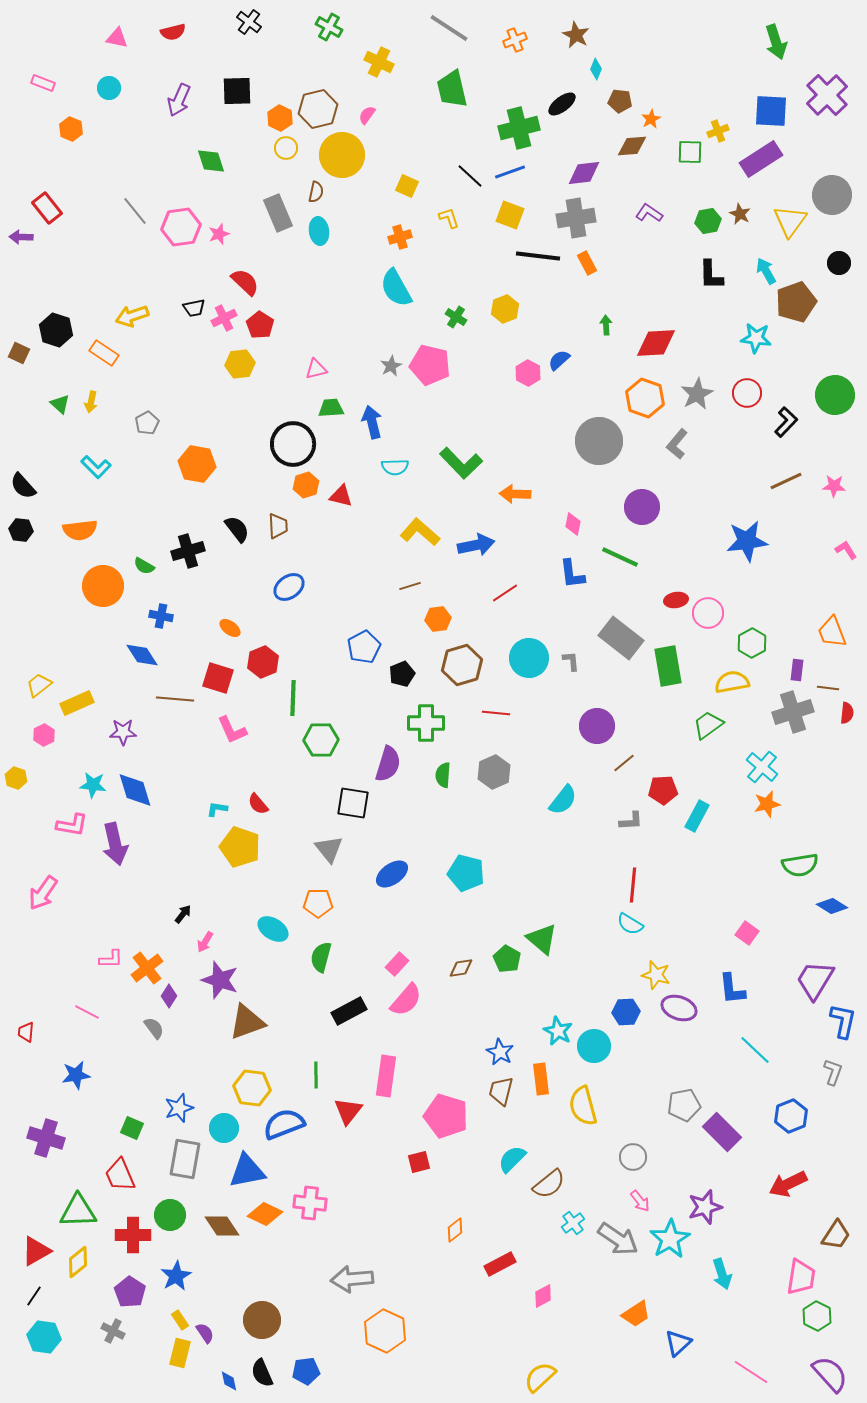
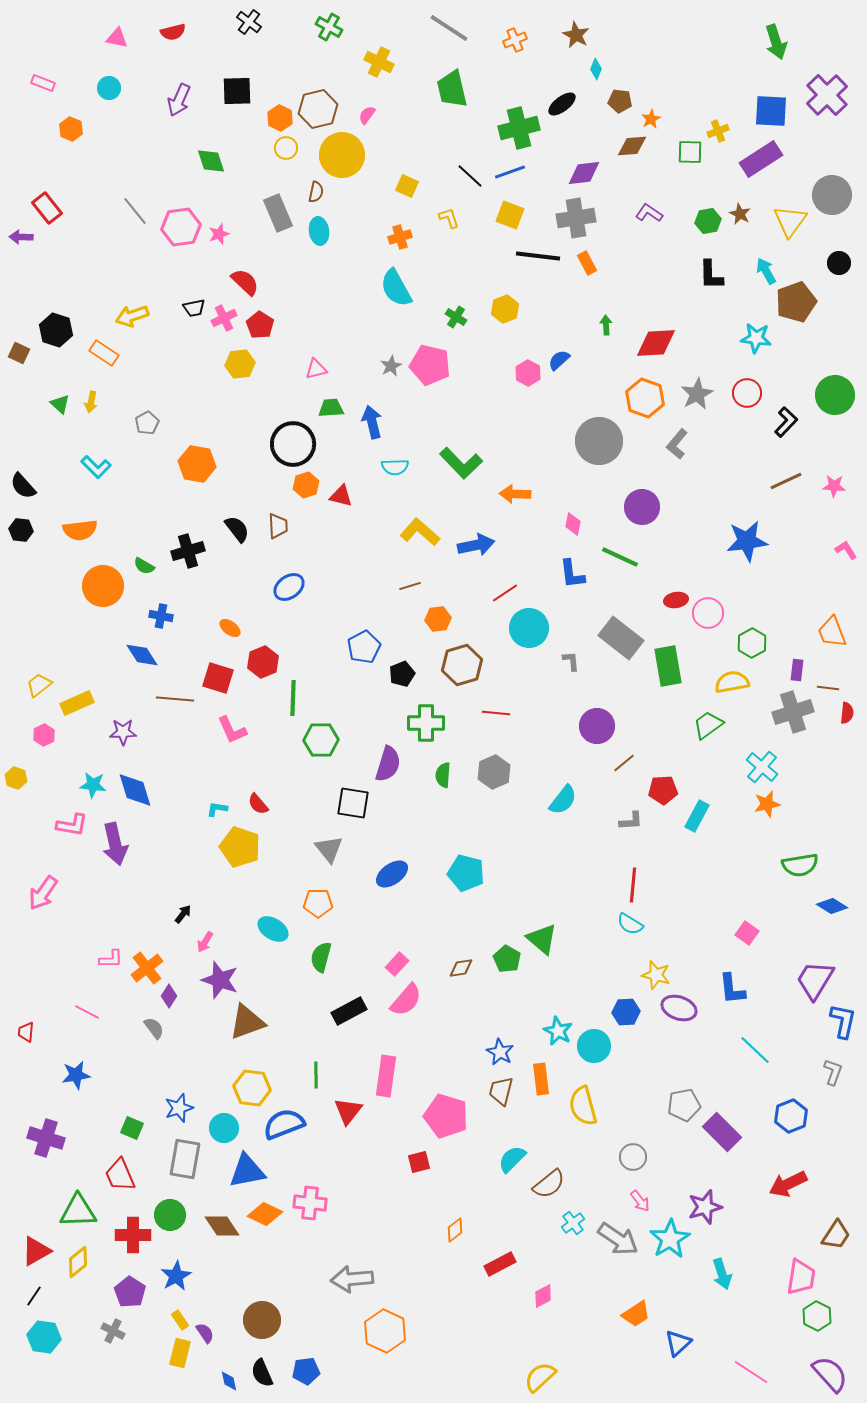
cyan circle at (529, 658): moved 30 px up
